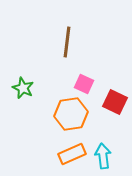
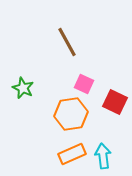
brown line: rotated 36 degrees counterclockwise
